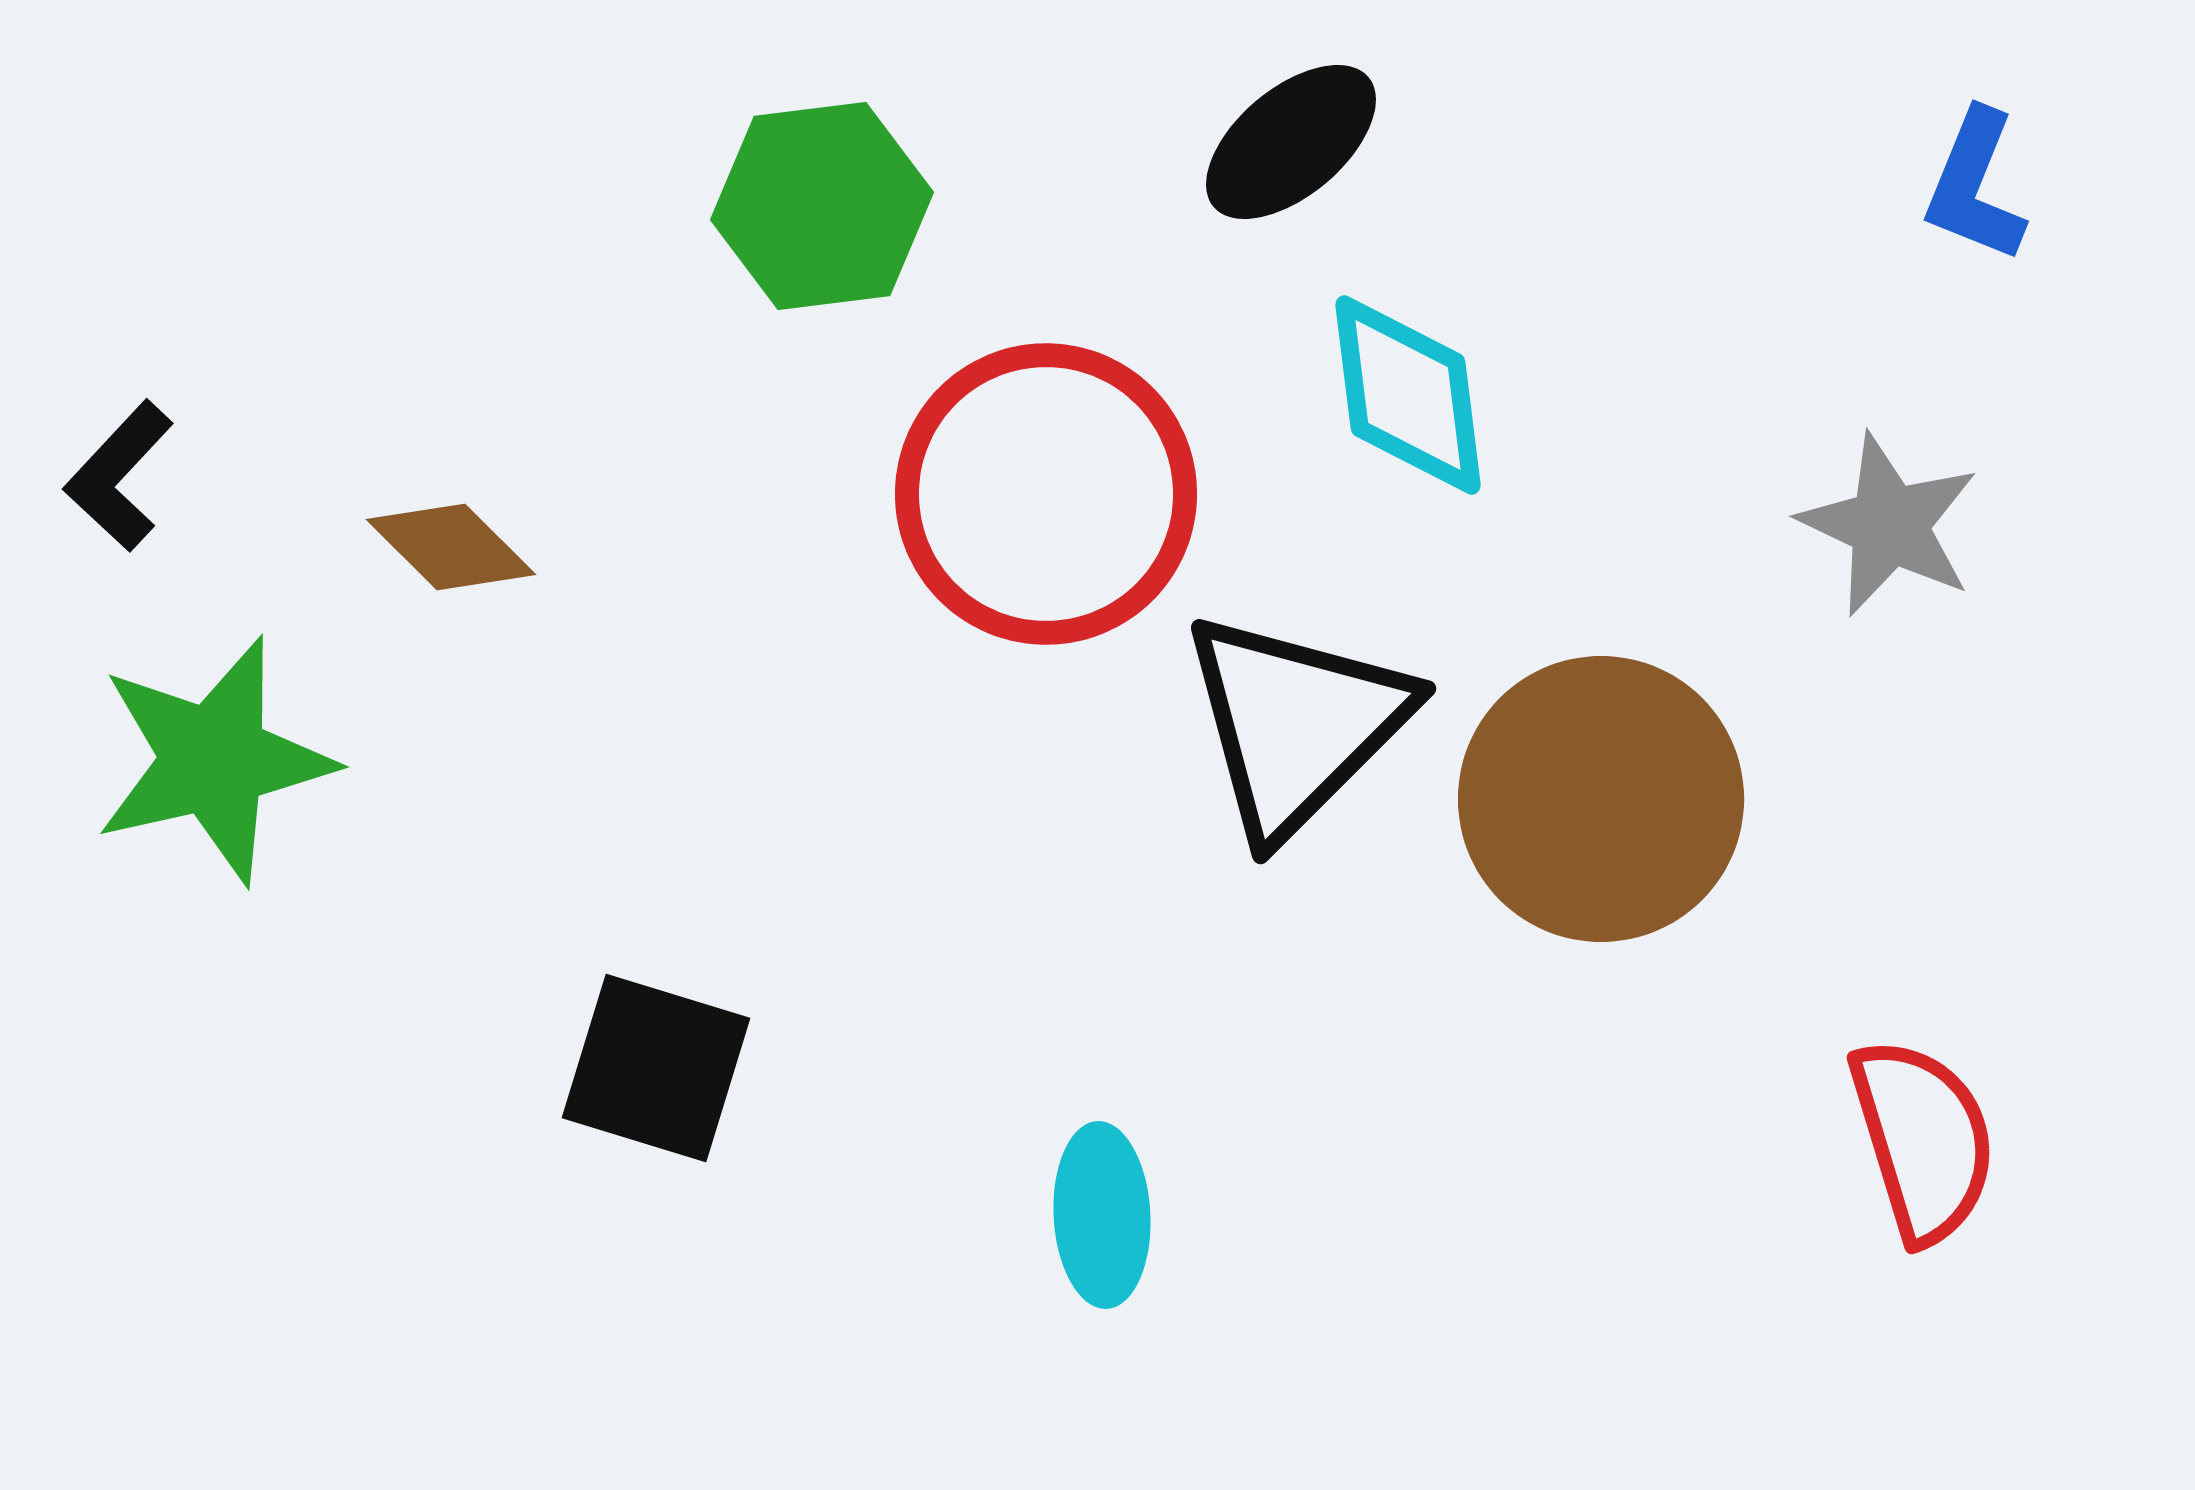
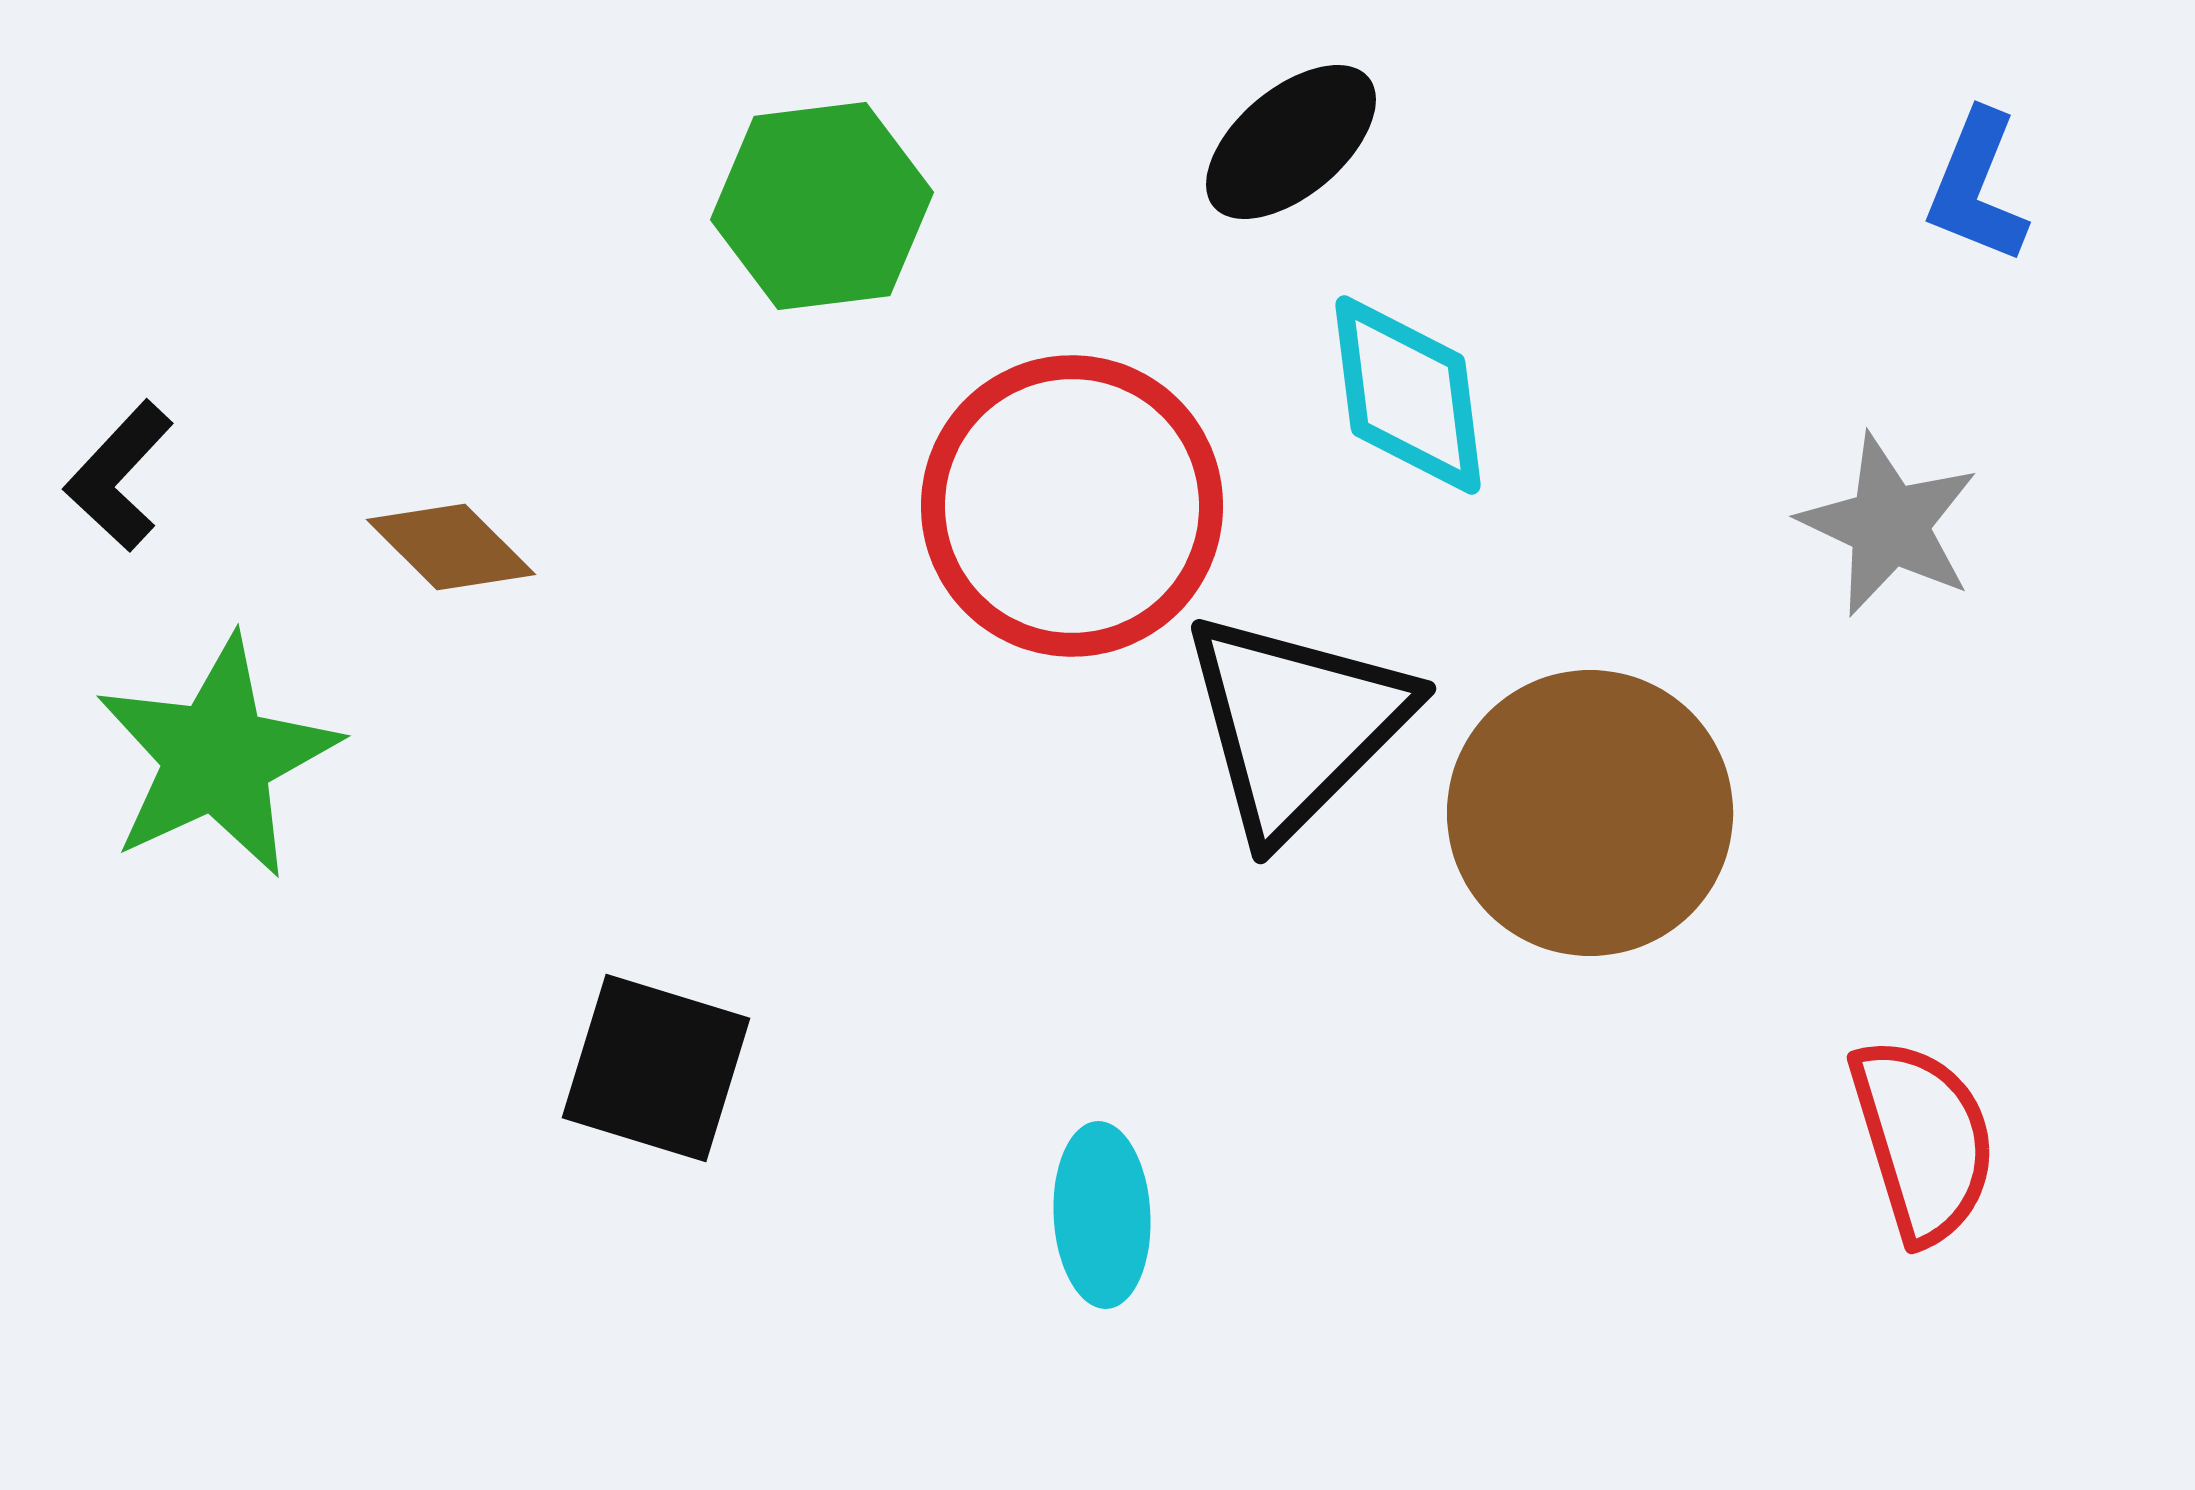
blue L-shape: moved 2 px right, 1 px down
red circle: moved 26 px right, 12 px down
green star: moved 3 px right, 3 px up; rotated 12 degrees counterclockwise
brown circle: moved 11 px left, 14 px down
